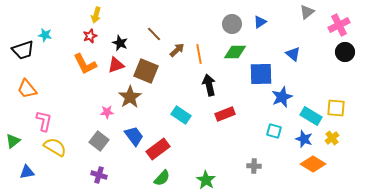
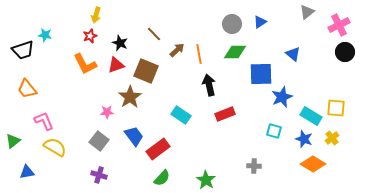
pink L-shape at (44, 121): rotated 35 degrees counterclockwise
